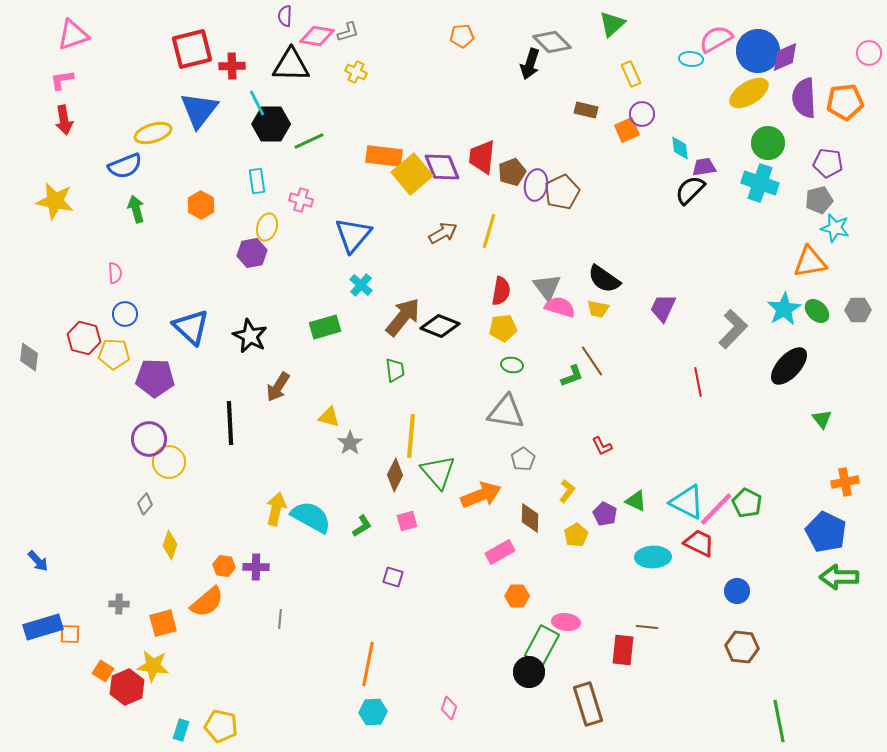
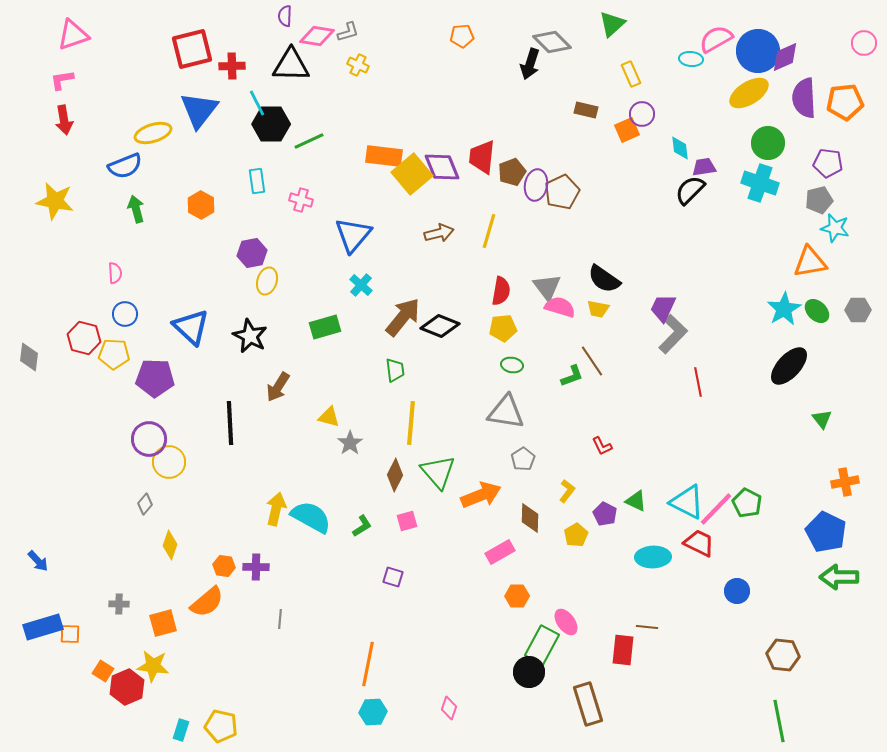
pink circle at (869, 53): moved 5 px left, 10 px up
yellow cross at (356, 72): moved 2 px right, 7 px up
yellow ellipse at (267, 227): moved 54 px down
brown arrow at (443, 233): moved 4 px left; rotated 16 degrees clockwise
gray L-shape at (733, 329): moved 60 px left, 5 px down
yellow line at (411, 436): moved 13 px up
pink ellipse at (566, 622): rotated 48 degrees clockwise
brown hexagon at (742, 647): moved 41 px right, 8 px down
